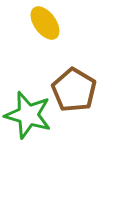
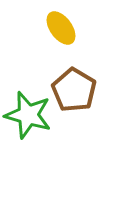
yellow ellipse: moved 16 px right, 5 px down
